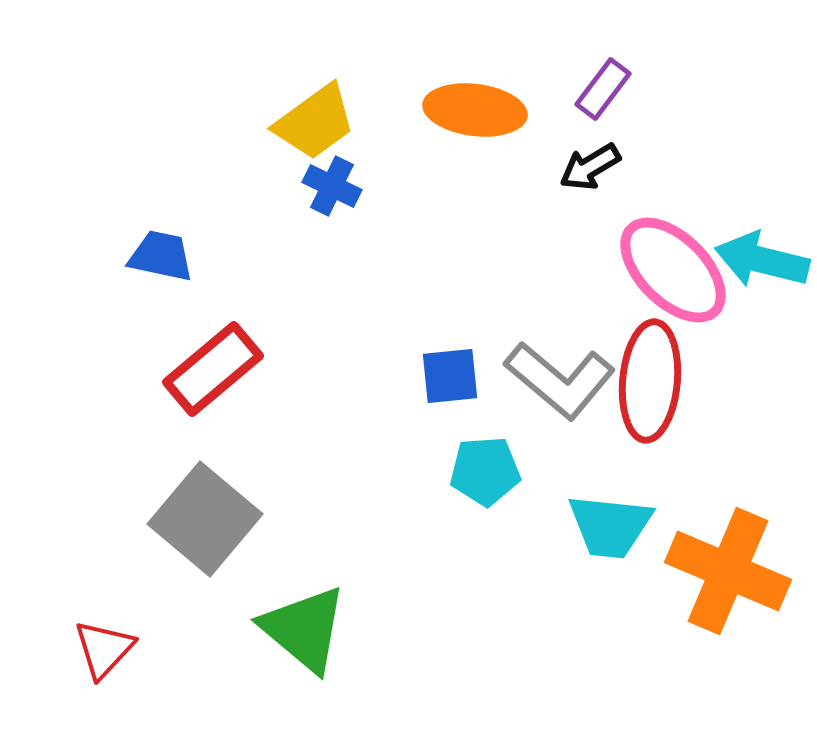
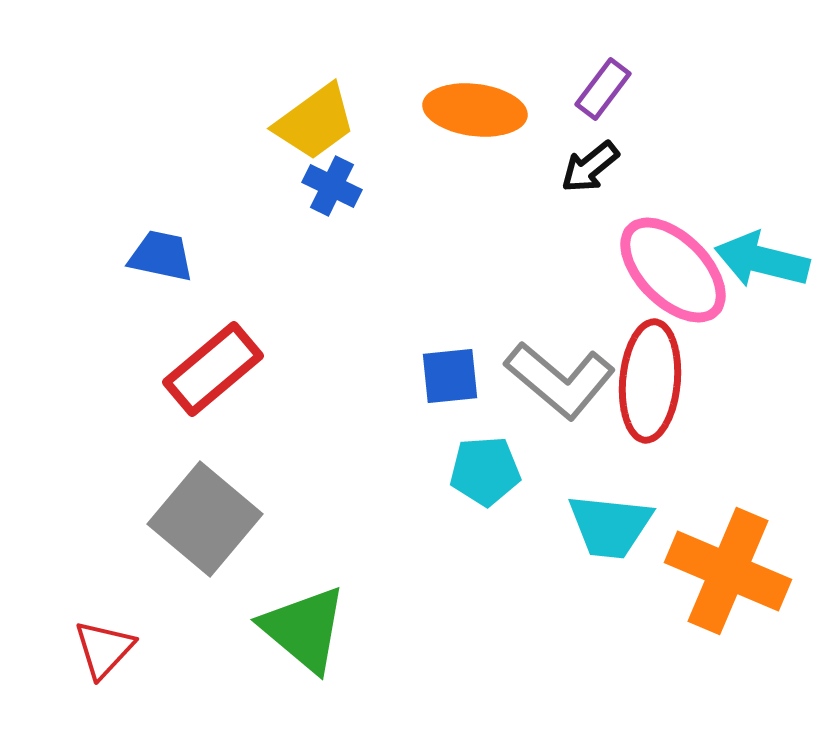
black arrow: rotated 8 degrees counterclockwise
